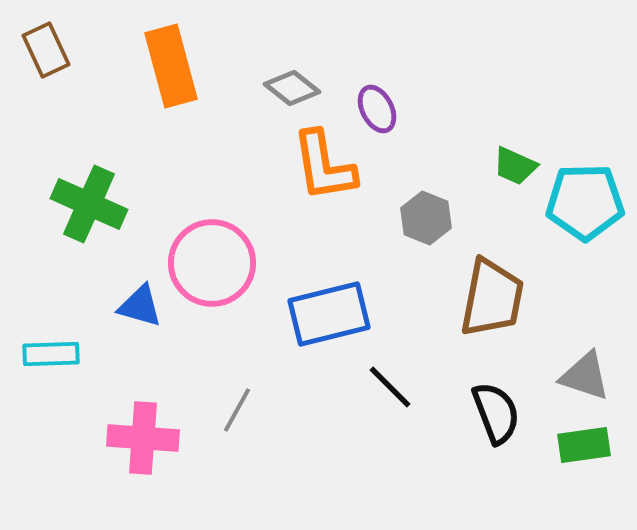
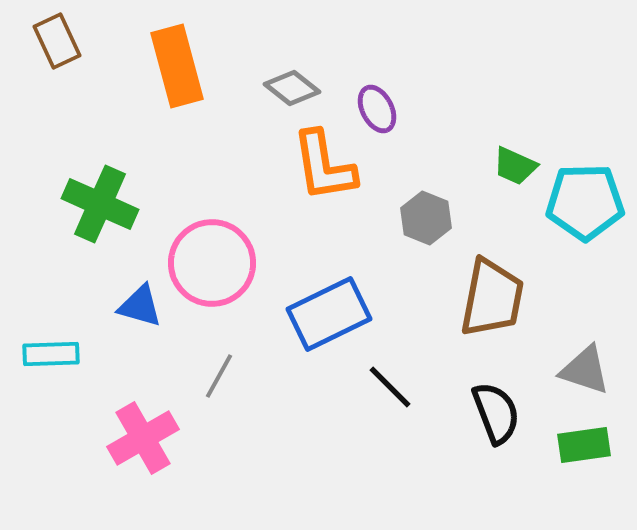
brown rectangle: moved 11 px right, 9 px up
orange rectangle: moved 6 px right
green cross: moved 11 px right
blue rectangle: rotated 12 degrees counterclockwise
gray triangle: moved 6 px up
gray line: moved 18 px left, 34 px up
pink cross: rotated 34 degrees counterclockwise
